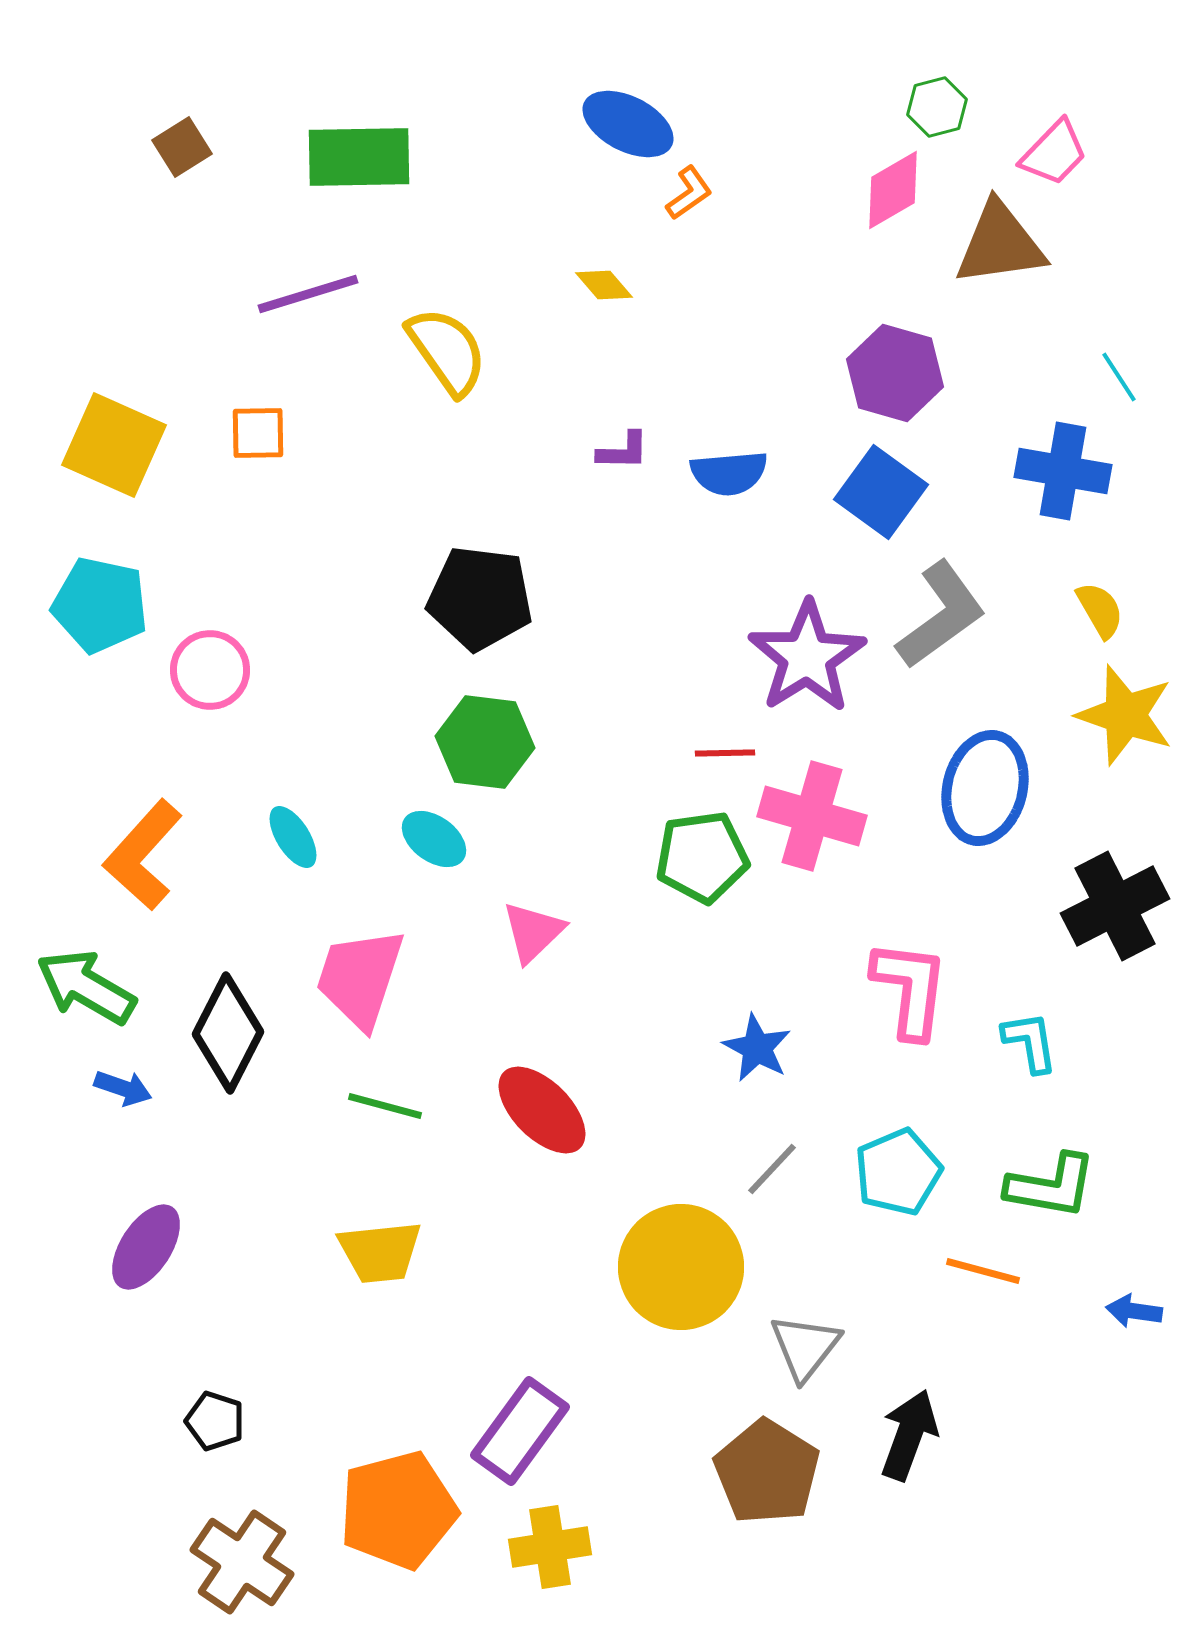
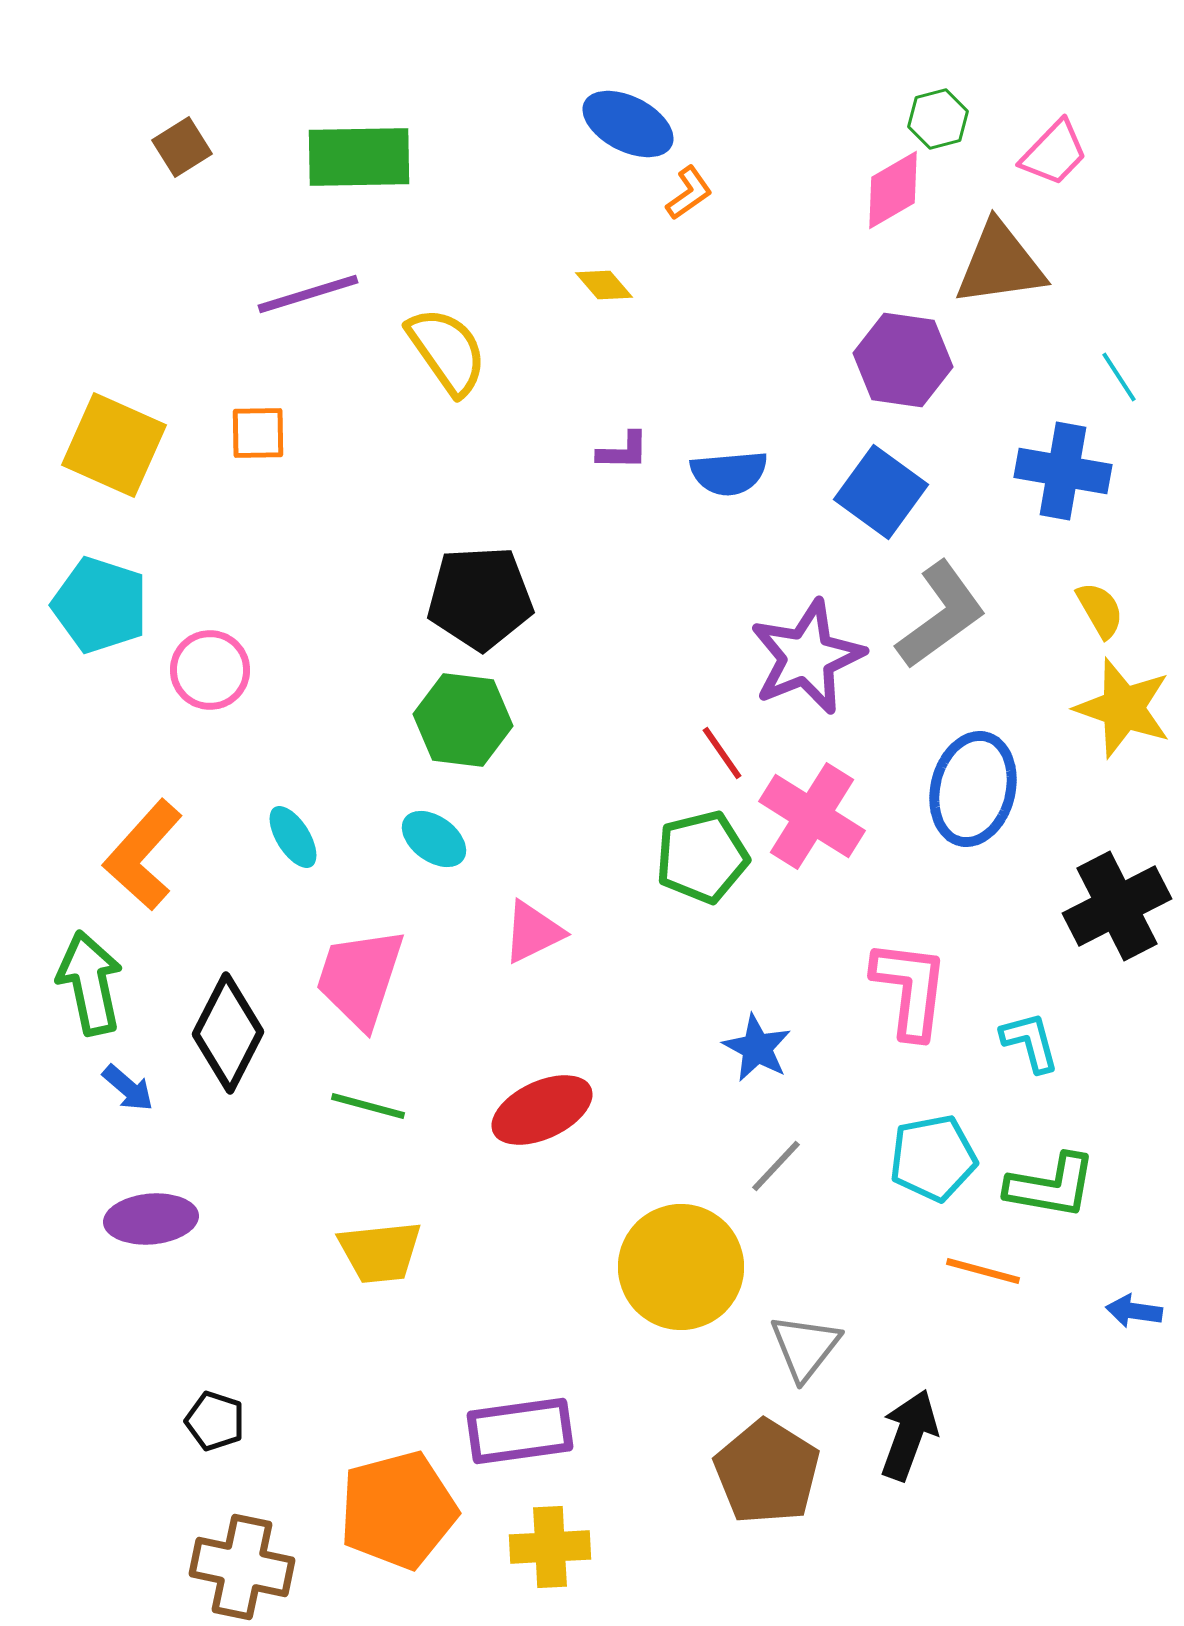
green hexagon at (937, 107): moved 1 px right, 12 px down
brown triangle at (1000, 244): moved 20 px down
purple hexagon at (895, 373): moved 8 px right, 13 px up; rotated 8 degrees counterclockwise
black pentagon at (480, 598): rotated 10 degrees counterclockwise
cyan pentagon at (100, 605): rotated 6 degrees clockwise
purple star at (807, 657): rotated 10 degrees clockwise
yellow star at (1125, 715): moved 2 px left, 7 px up
green hexagon at (485, 742): moved 22 px left, 22 px up
red line at (725, 753): moved 3 px left; rotated 56 degrees clockwise
blue ellipse at (985, 788): moved 12 px left, 1 px down
pink cross at (812, 816): rotated 16 degrees clockwise
green pentagon at (702, 857): rotated 6 degrees counterclockwise
black cross at (1115, 906): moved 2 px right
pink triangle at (533, 932): rotated 18 degrees clockwise
green arrow at (86, 987): moved 4 px right, 4 px up; rotated 48 degrees clockwise
cyan L-shape at (1030, 1042): rotated 6 degrees counterclockwise
blue arrow at (123, 1088): moved 5 px right; rotated 22 degrees clockwise
green line at (385, 1106): moved 17 px left
red ellipse at (542, 1110): rotated 70 degrees counterclockwise
gray line at (772, 1169): moved 4 px right, 3 px up
cyan pentagon at (898, 1172): moved 35 px right, 14 px up; rotated 12 degrees clockwise
purple ellipse at (146, 1247): moved 5 px right, 28 px up; rotated 52 degrees clockwise
purple rectangle at (520, 1431): rotated 46 degrees clockwise
yellow cross at (550, 1547): rotated 6 degrees clockwise
brown cross at (242, 1562): moved 5 px down; rotated 22 degrees counterclockwise
